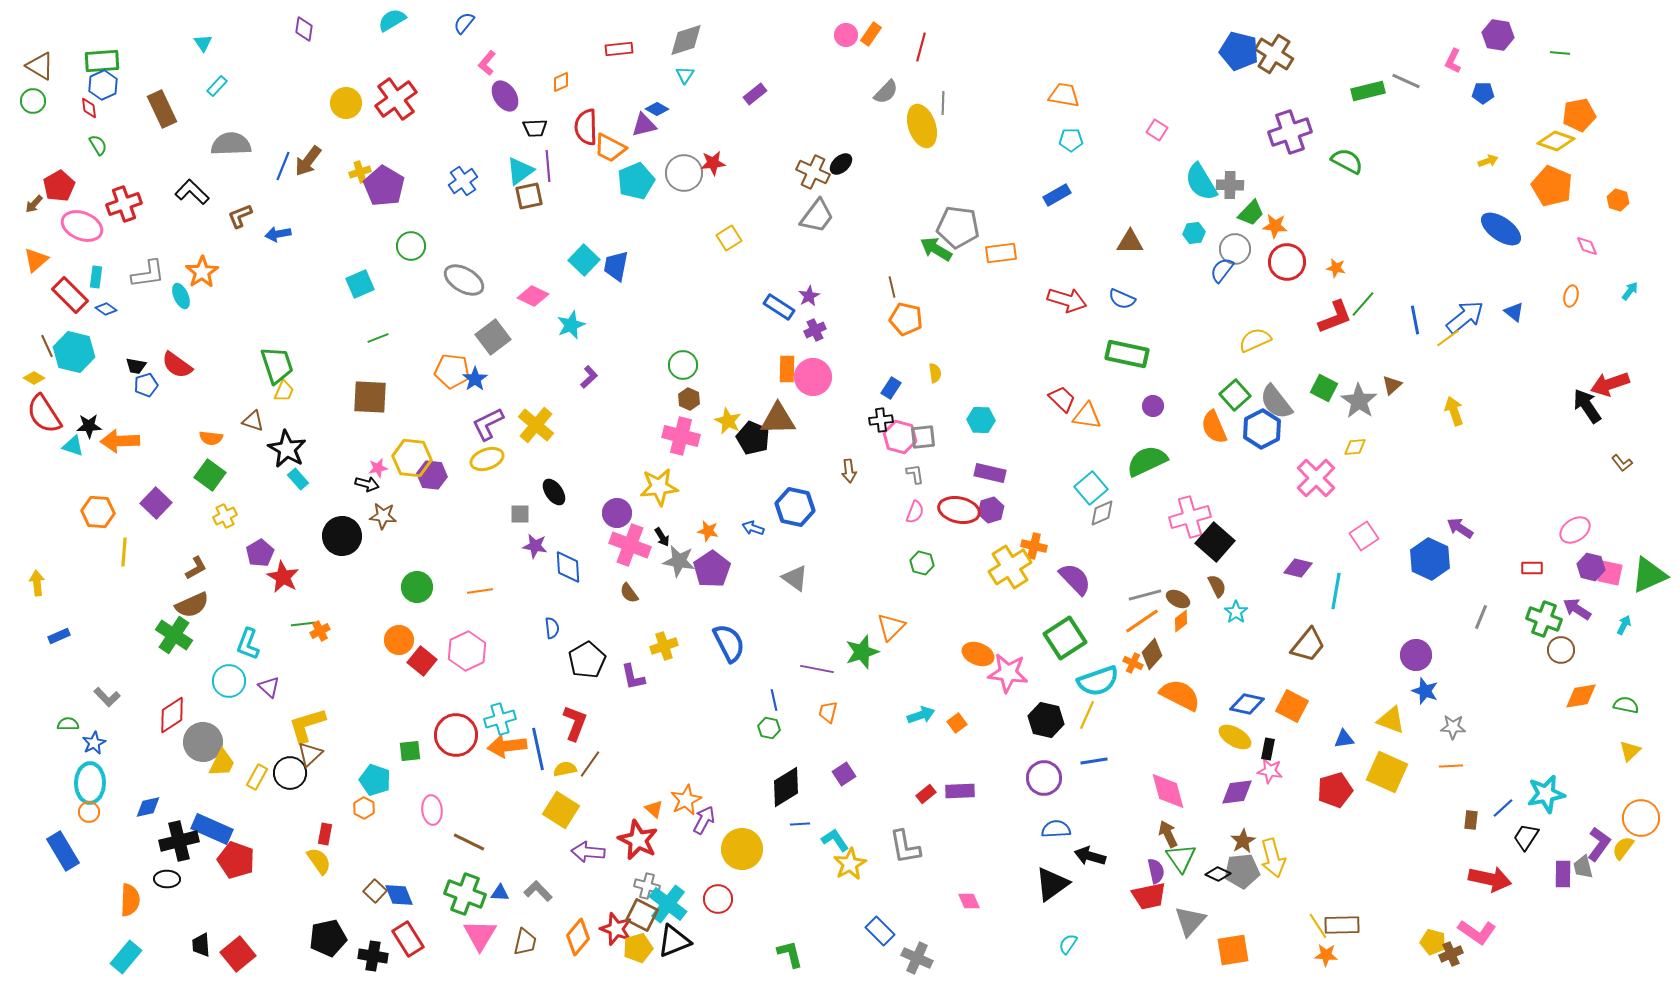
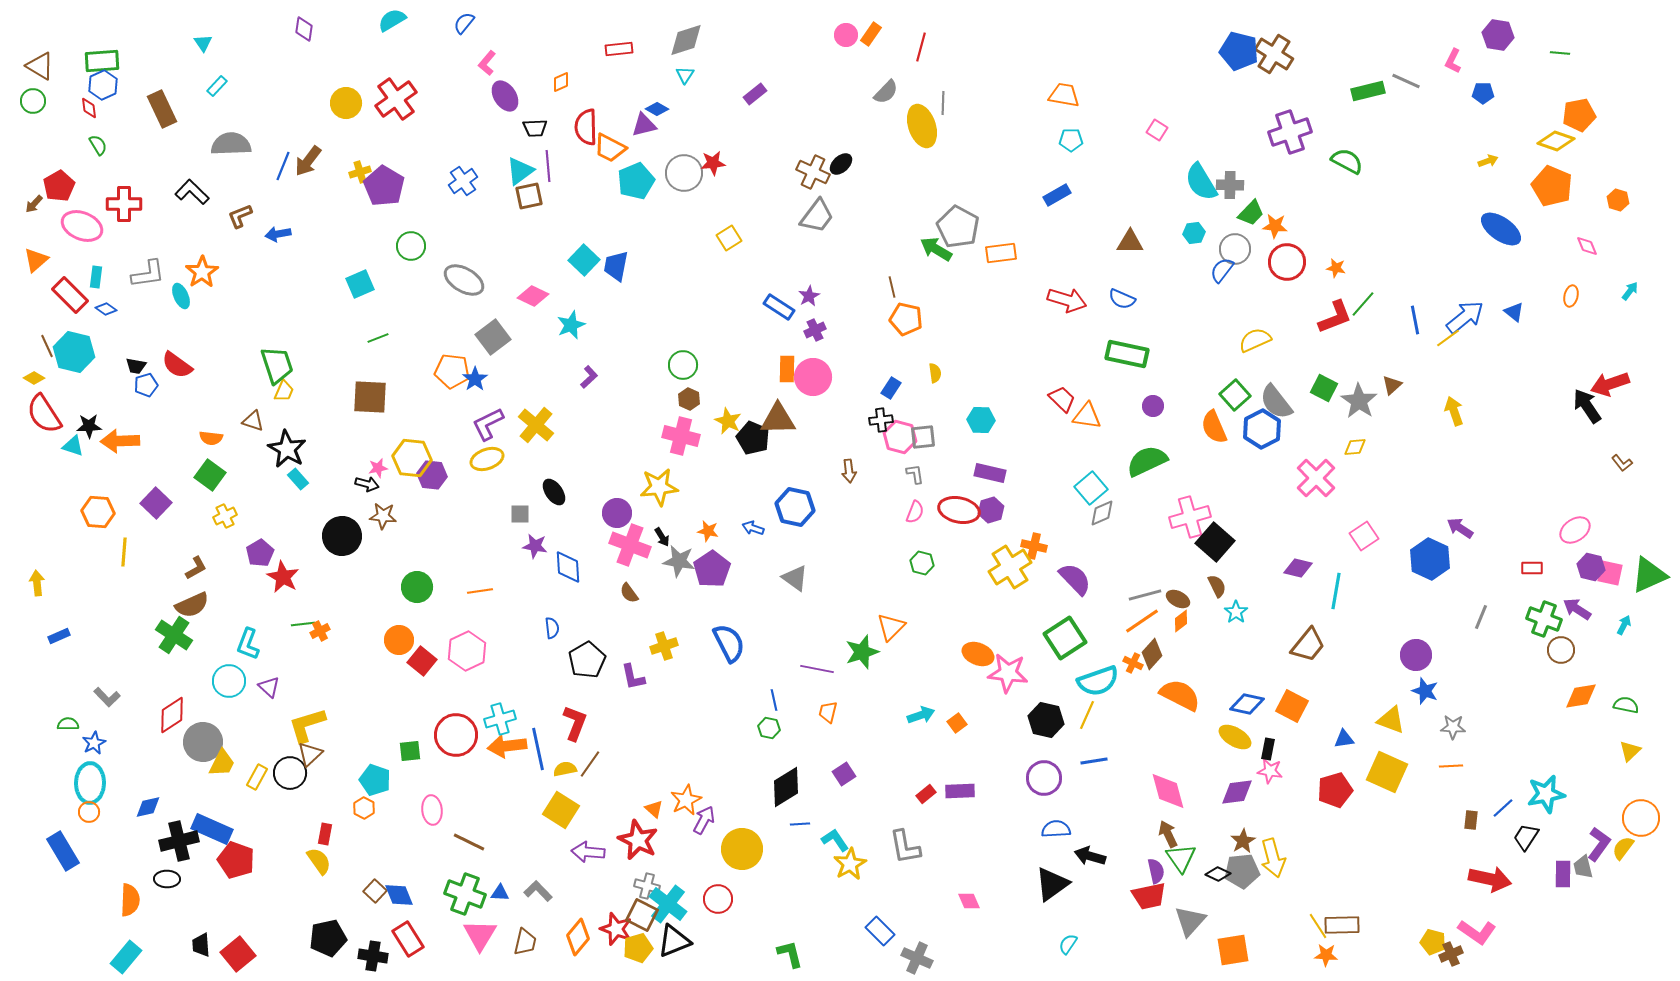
red cross at (124, 204): rotated 20 degrees clockwise
gray pentagon at (958, 227): rotated 21 degrees clockwise
